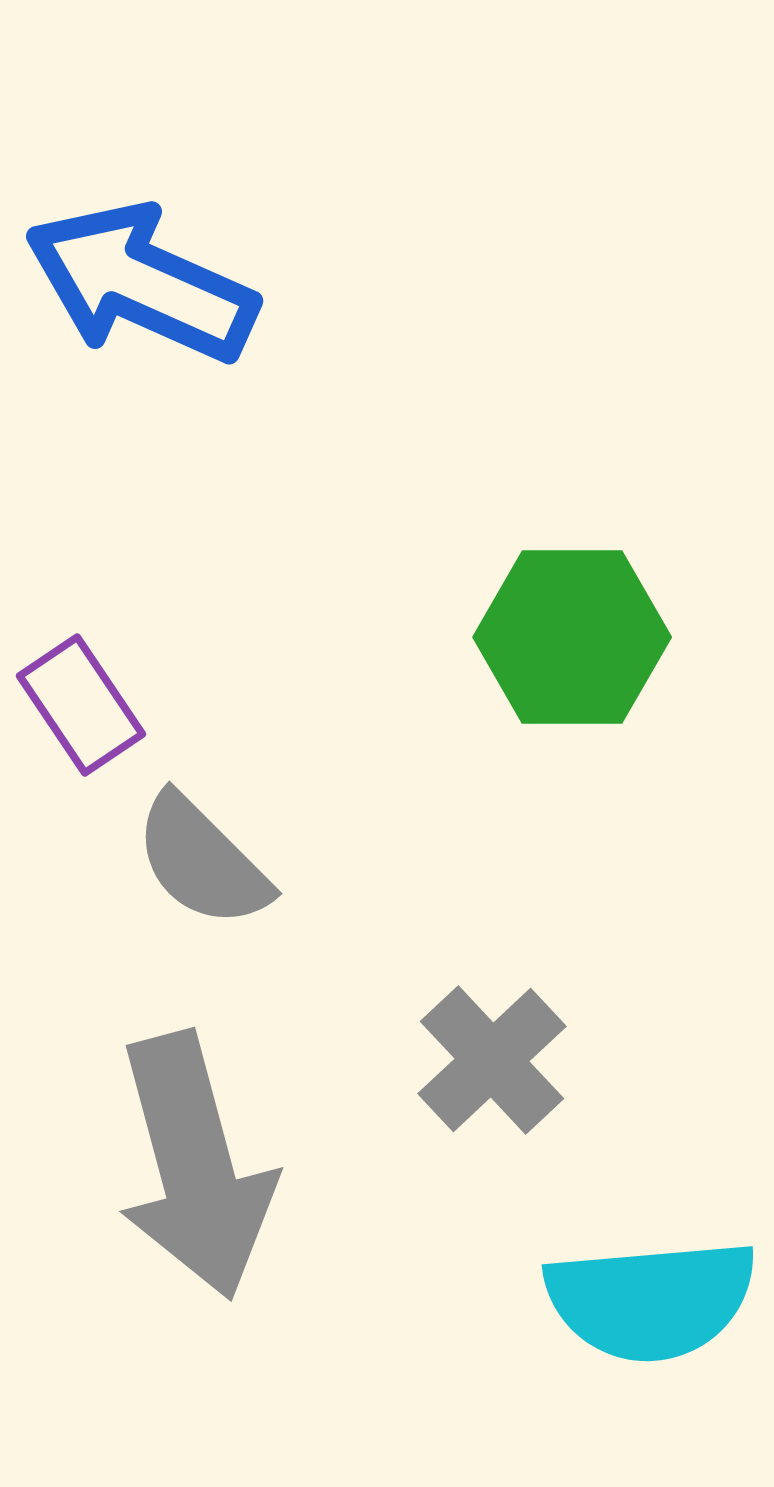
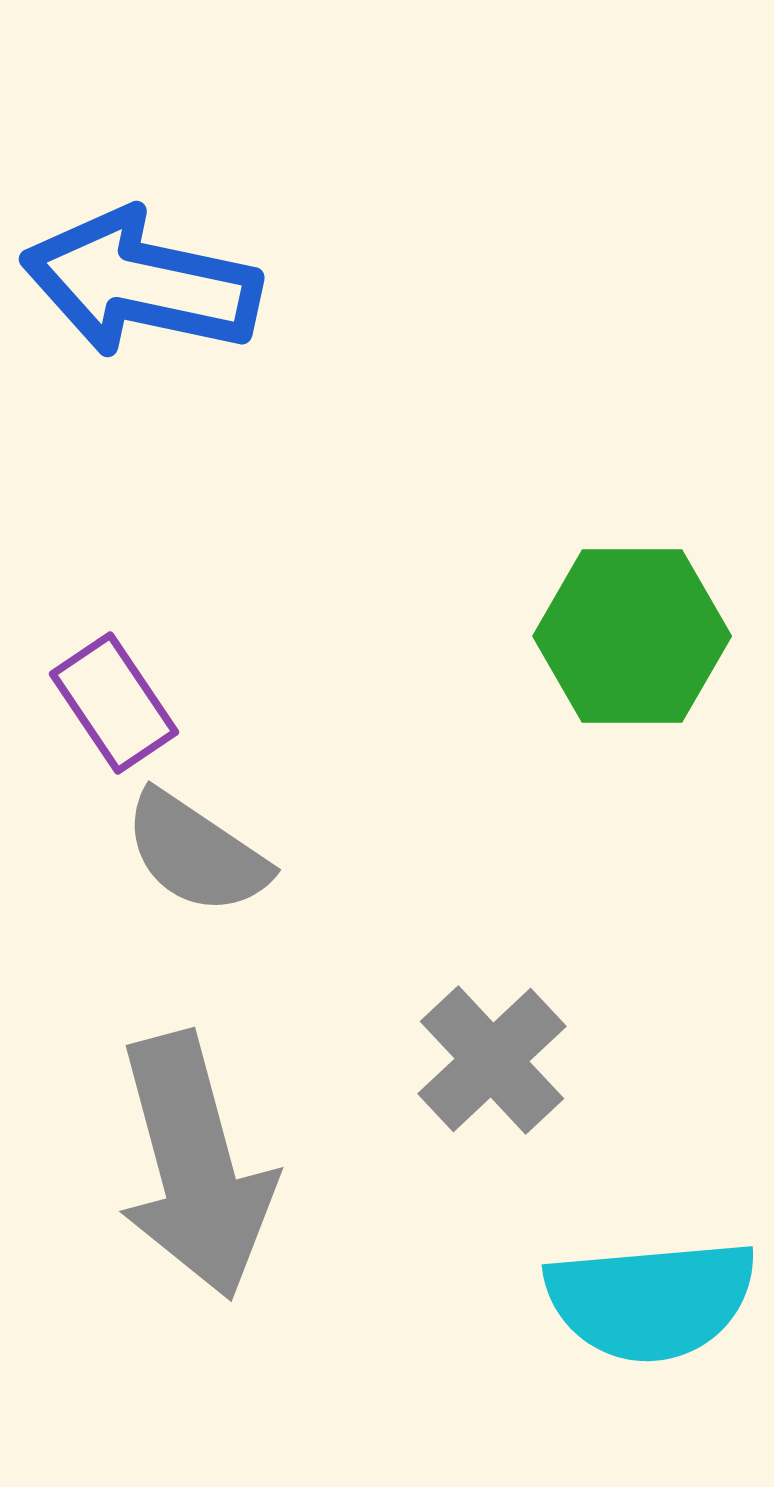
blue arrow: rotated 12 degrees counterclockwise
green hexagon: moved 60 px right, 1 px up
purple rectangle: moved 33 px right, 2 px up
gray semicircle: moved 6 px left, 8 px up; rotated 11 degrees counterclockwise
